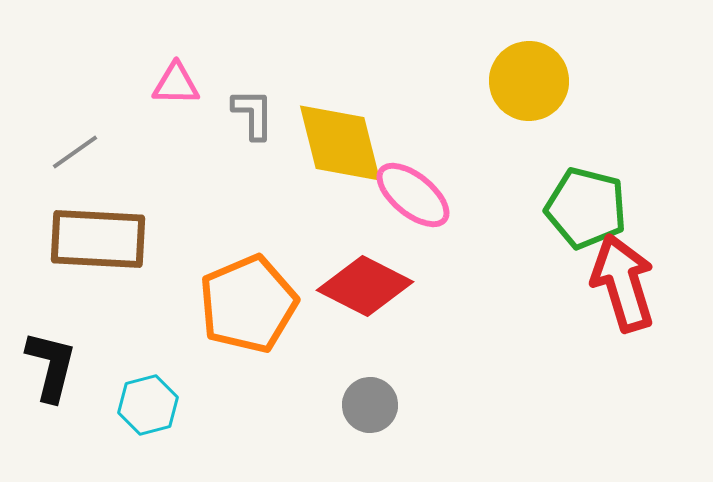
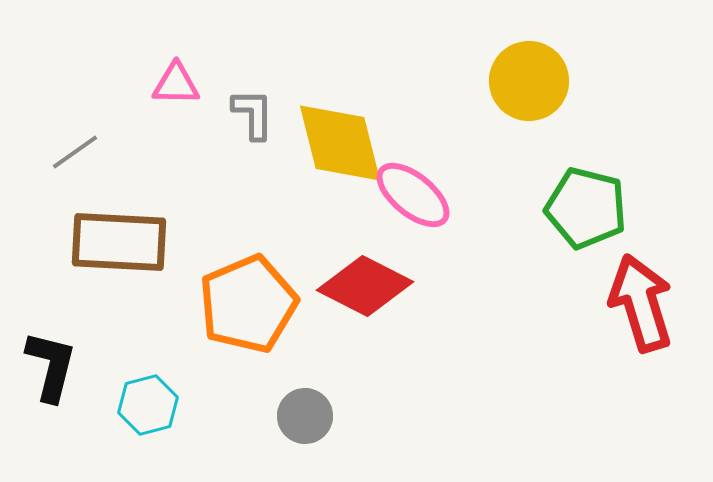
brown rectangle: moved 21 px right, 3 px down
red arrow: moved 18 px right, 20 px down
gray circle: moved 65 px left, 11 px down
